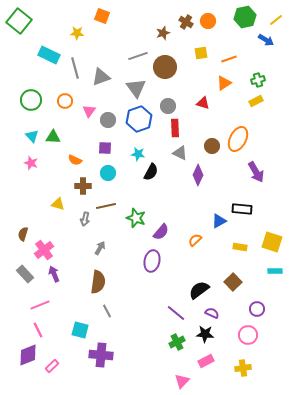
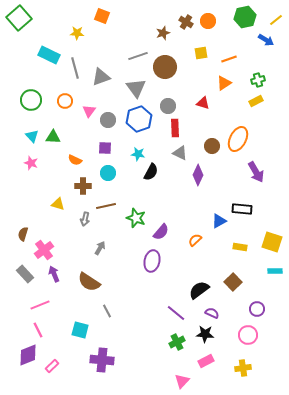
green square at (19, 21): moved 3 px up; rotated 10 degrees clockwise
brown semicircle at (98, 282): moved 9 px left; rotated 115 degrees clockwise
purple cross at (101, 355): moved 1 px right, 5 px down
